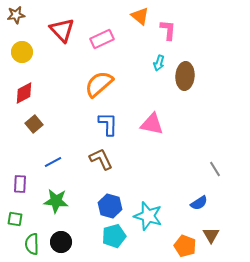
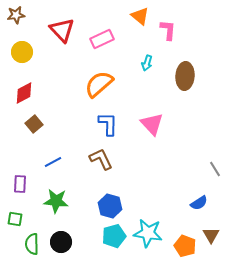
cyan arrow: moved 12 px left
pink triangle: rotated 35 degrees clockwise
cyan star: moved 17 px down; rotated 8 degrees counterclockwise
